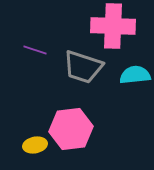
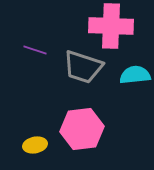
pink cross: moved 2 px left
pink hexagon: moved 11 px right
